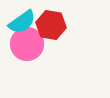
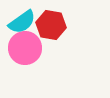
pink circle: moved 2 px left, 4 px down
